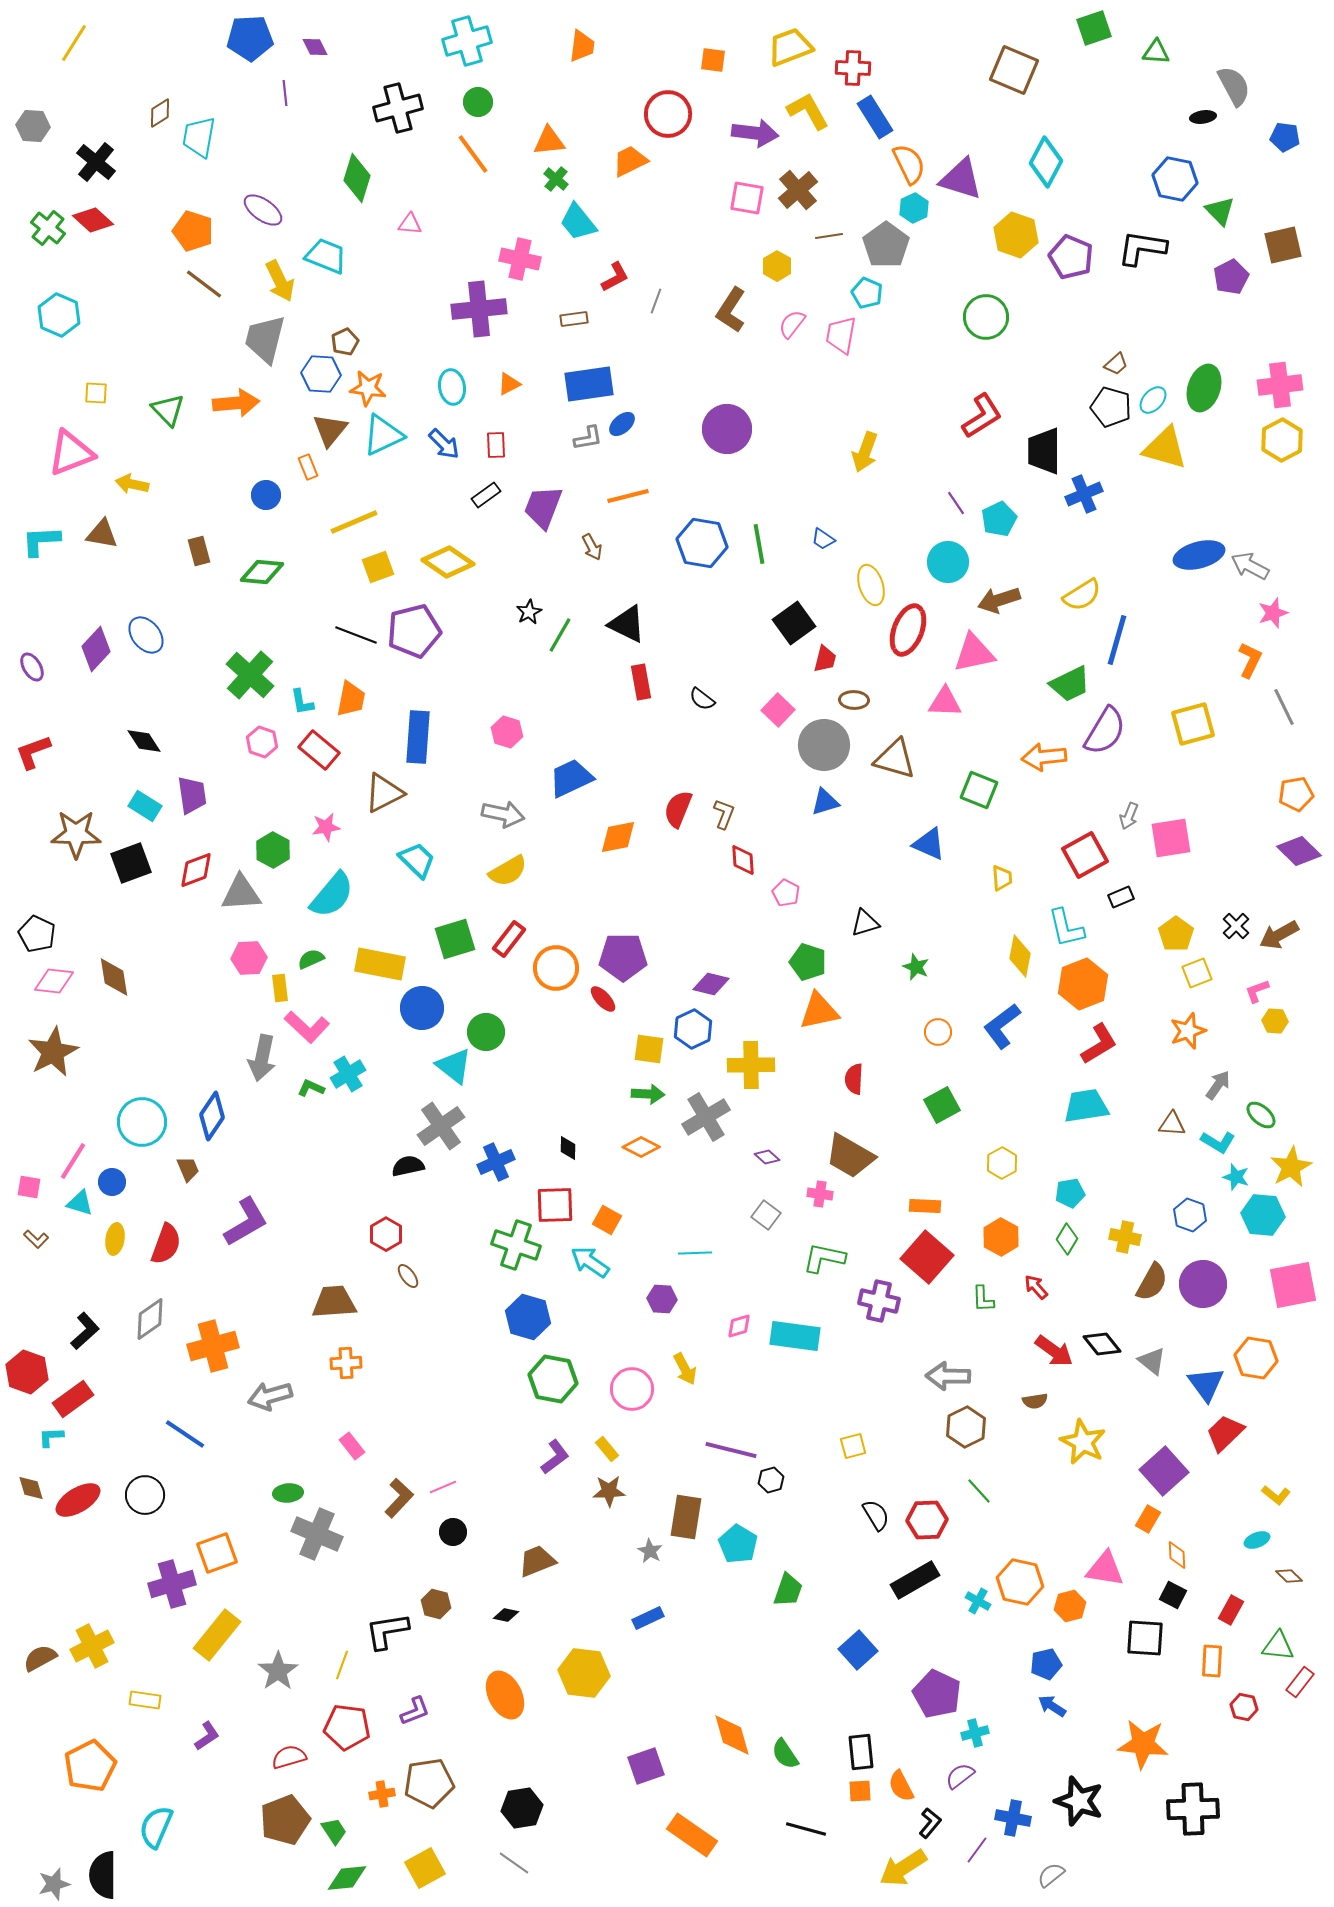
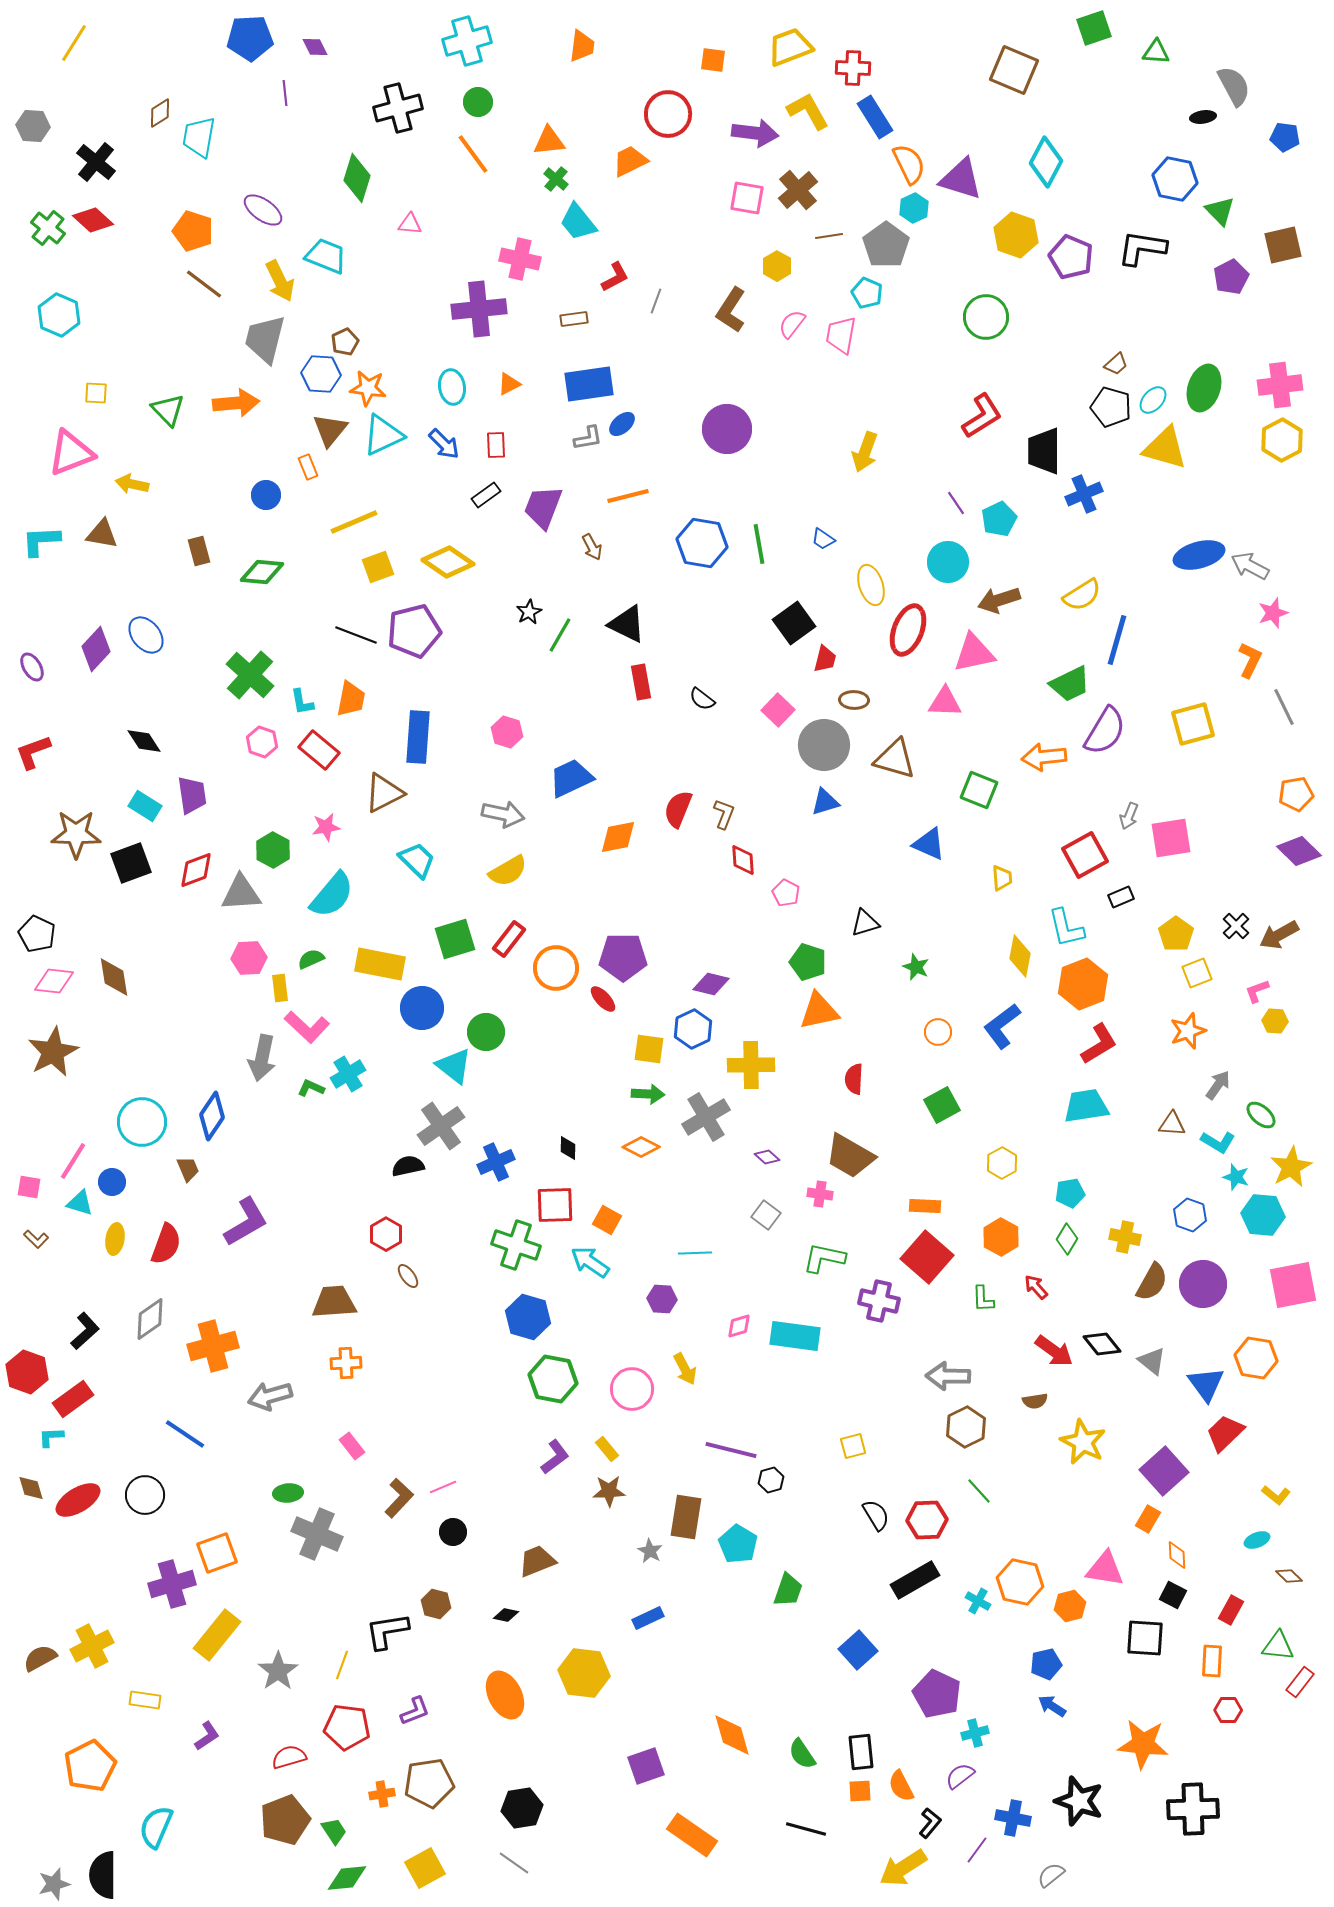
red hexagon at (1244, 1707): moved 16 px left, 3 px down; rotated 12 degrees counterclockwise
green semicircle at (785, 1754): moved 17 px right
